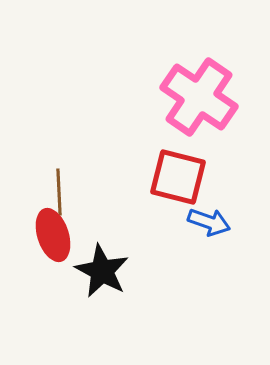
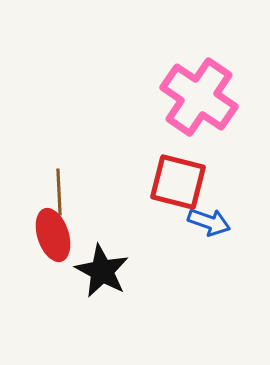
red square: moved 5 px down
